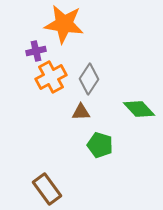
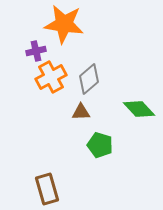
gray diamond: rotated 16 degrees clockwise
brown rectangle: rotated 20 degrees clockwise
